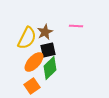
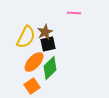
pink line: moved 2 px left, 13 px up
yellow semicircle: moved 1 px left, 1 px up
black square: moved 6 px up
